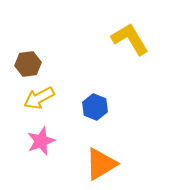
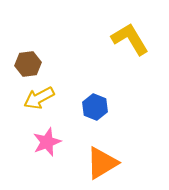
pink star: moved 6 px right, 1 px down
orange triangle: moved 1 px right, 1 px up
